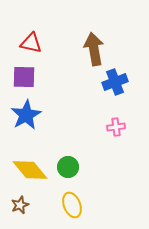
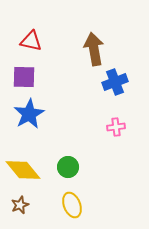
red triangle: moved 2 px up
blue star: moved 3 px right, 1 px up
yellow diamond: moved 7 px left
